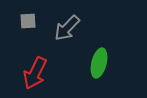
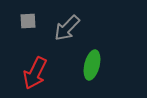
green ellipse: moved 7 px left, 2 px down
